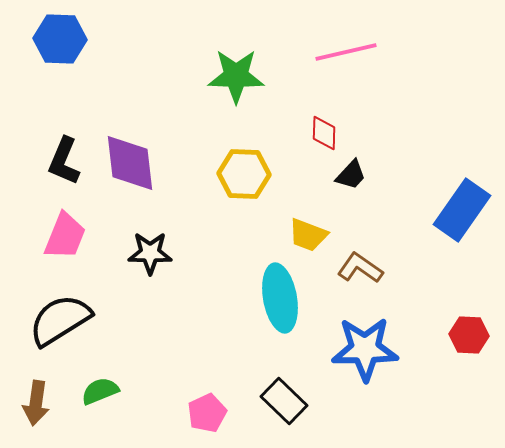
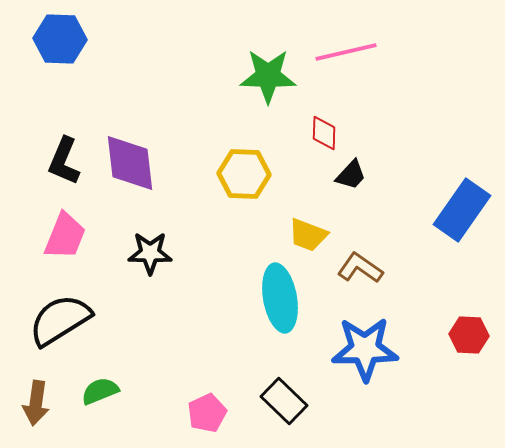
green star: moved 32 px right
